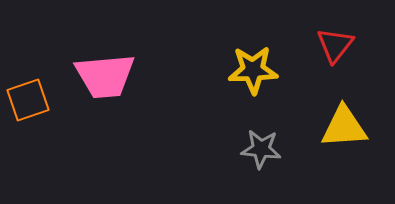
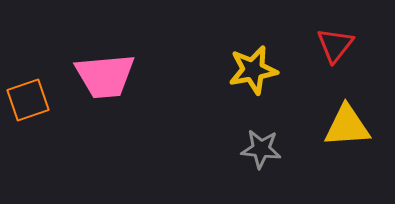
yellow star: rotated 9 degrees counterclockwise
yellow triangle: moved 3 px right, 1 px up
